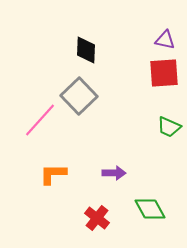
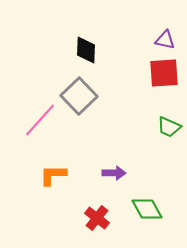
orange L-shape: moved 1 px down
green diamond: moved 3 px left
